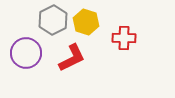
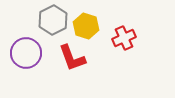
yellow hexagon: moved 4 px down
red cross: rotated 25 degrees counterclockwise
red L-shape: rotated 96 degrees clockwise
